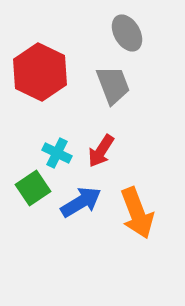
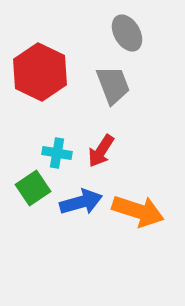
cyan cross: rotated 16 degrees counterclockwise
blue arrow: rotated 15 degrees clockwise
orange arrow: moved 1 px right, 2 px up; rotated 51 degrees counterclockwise
